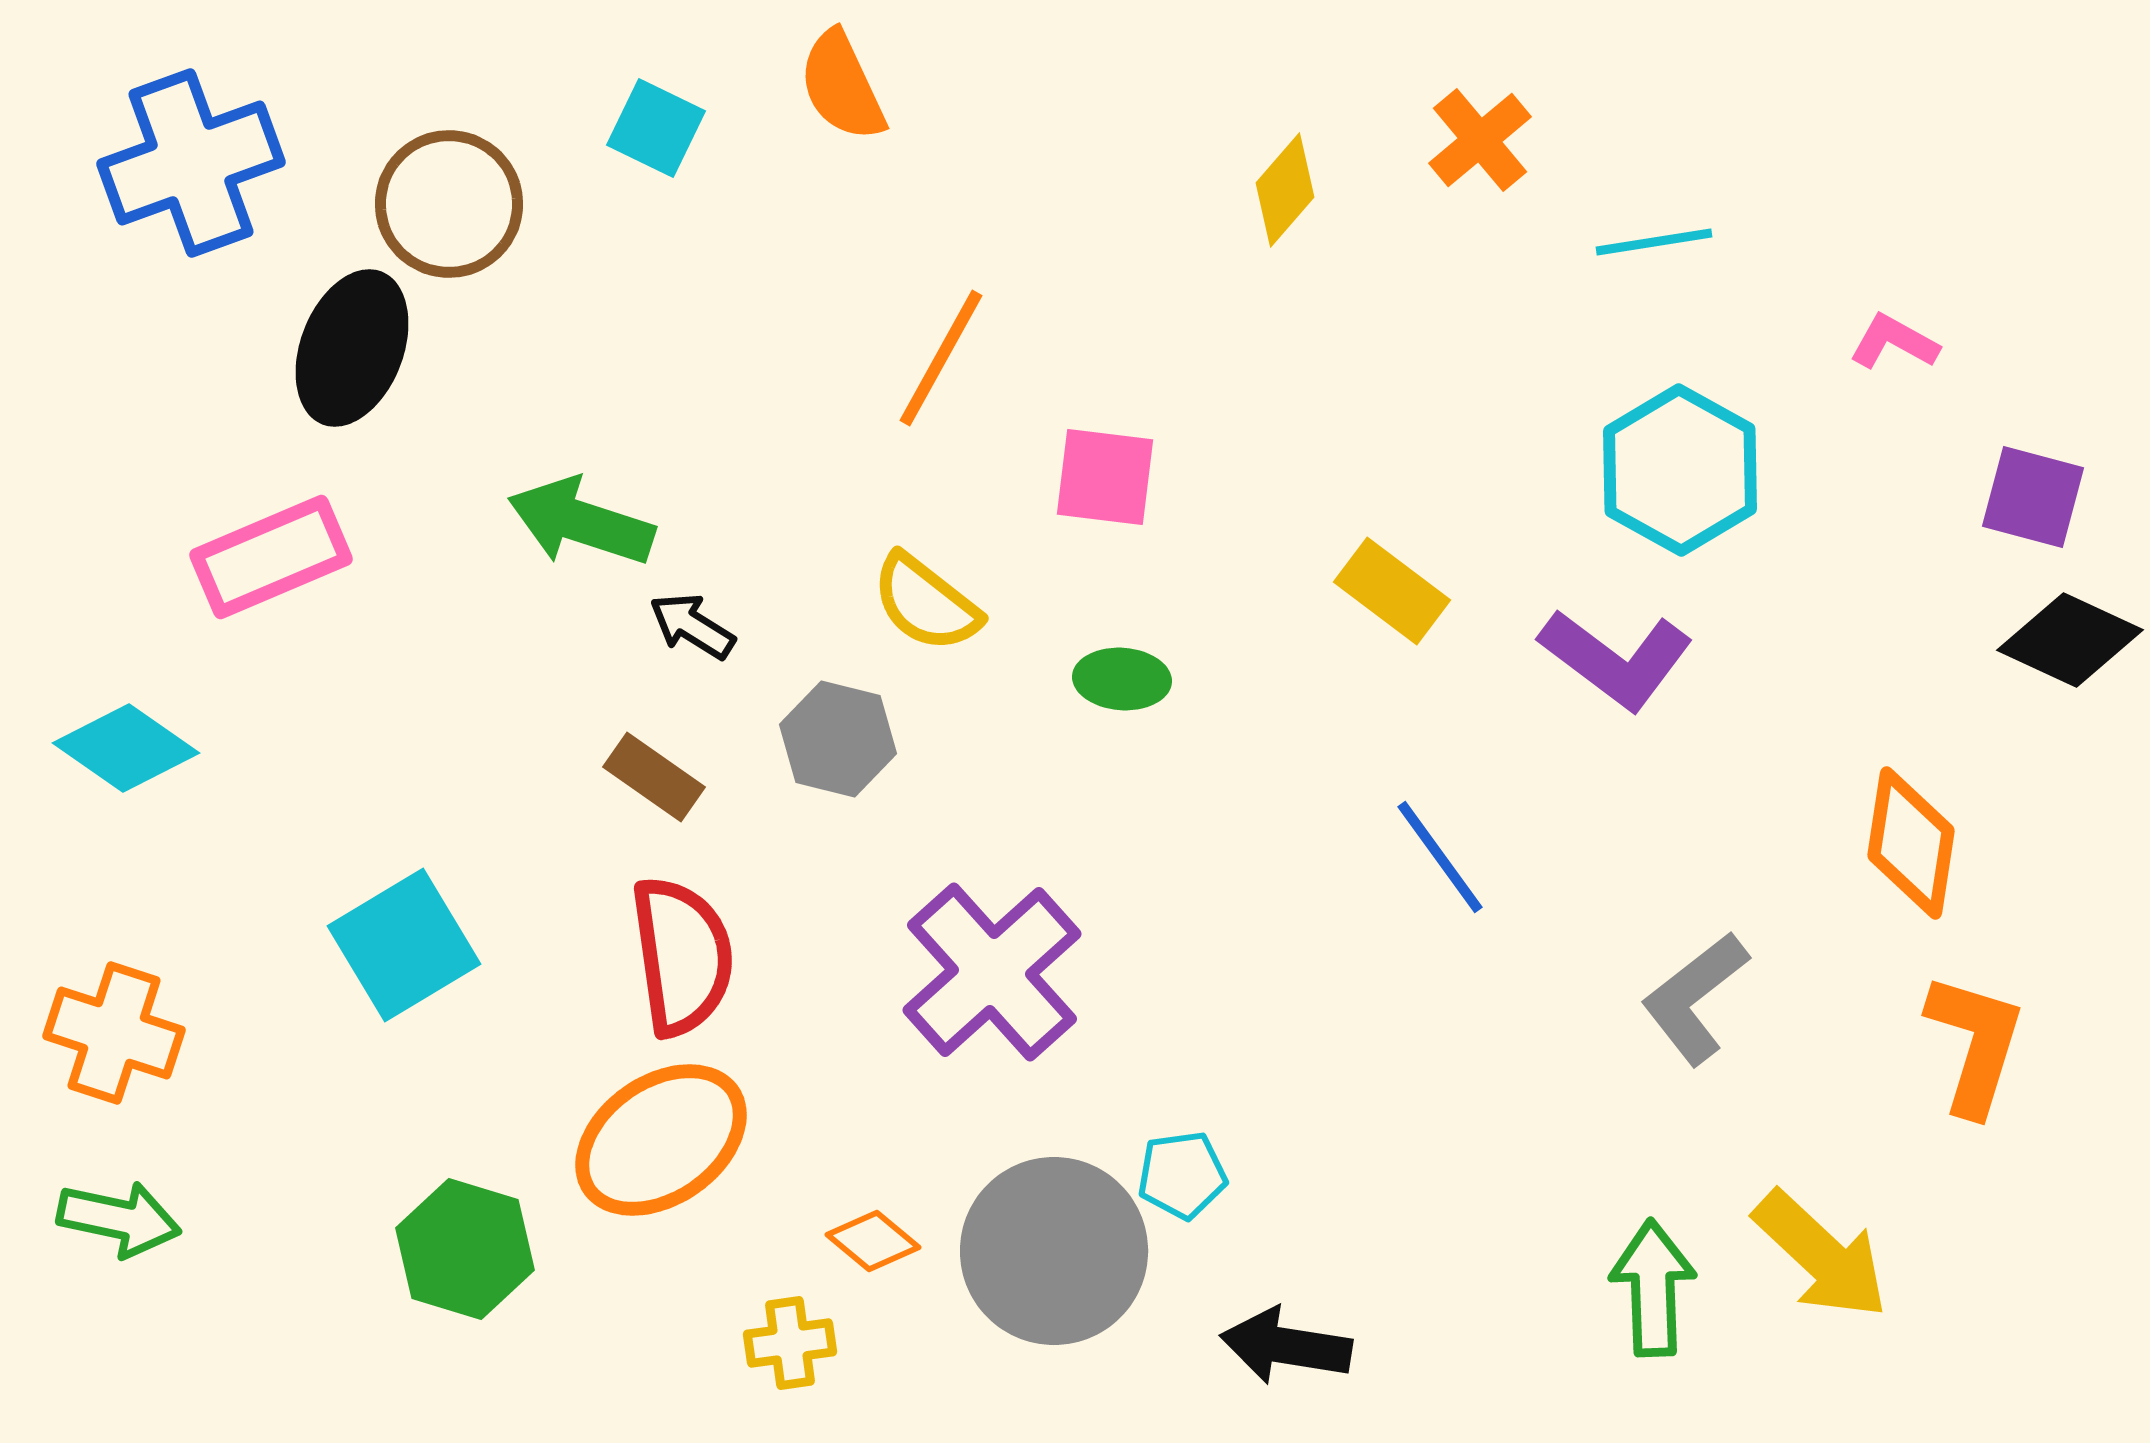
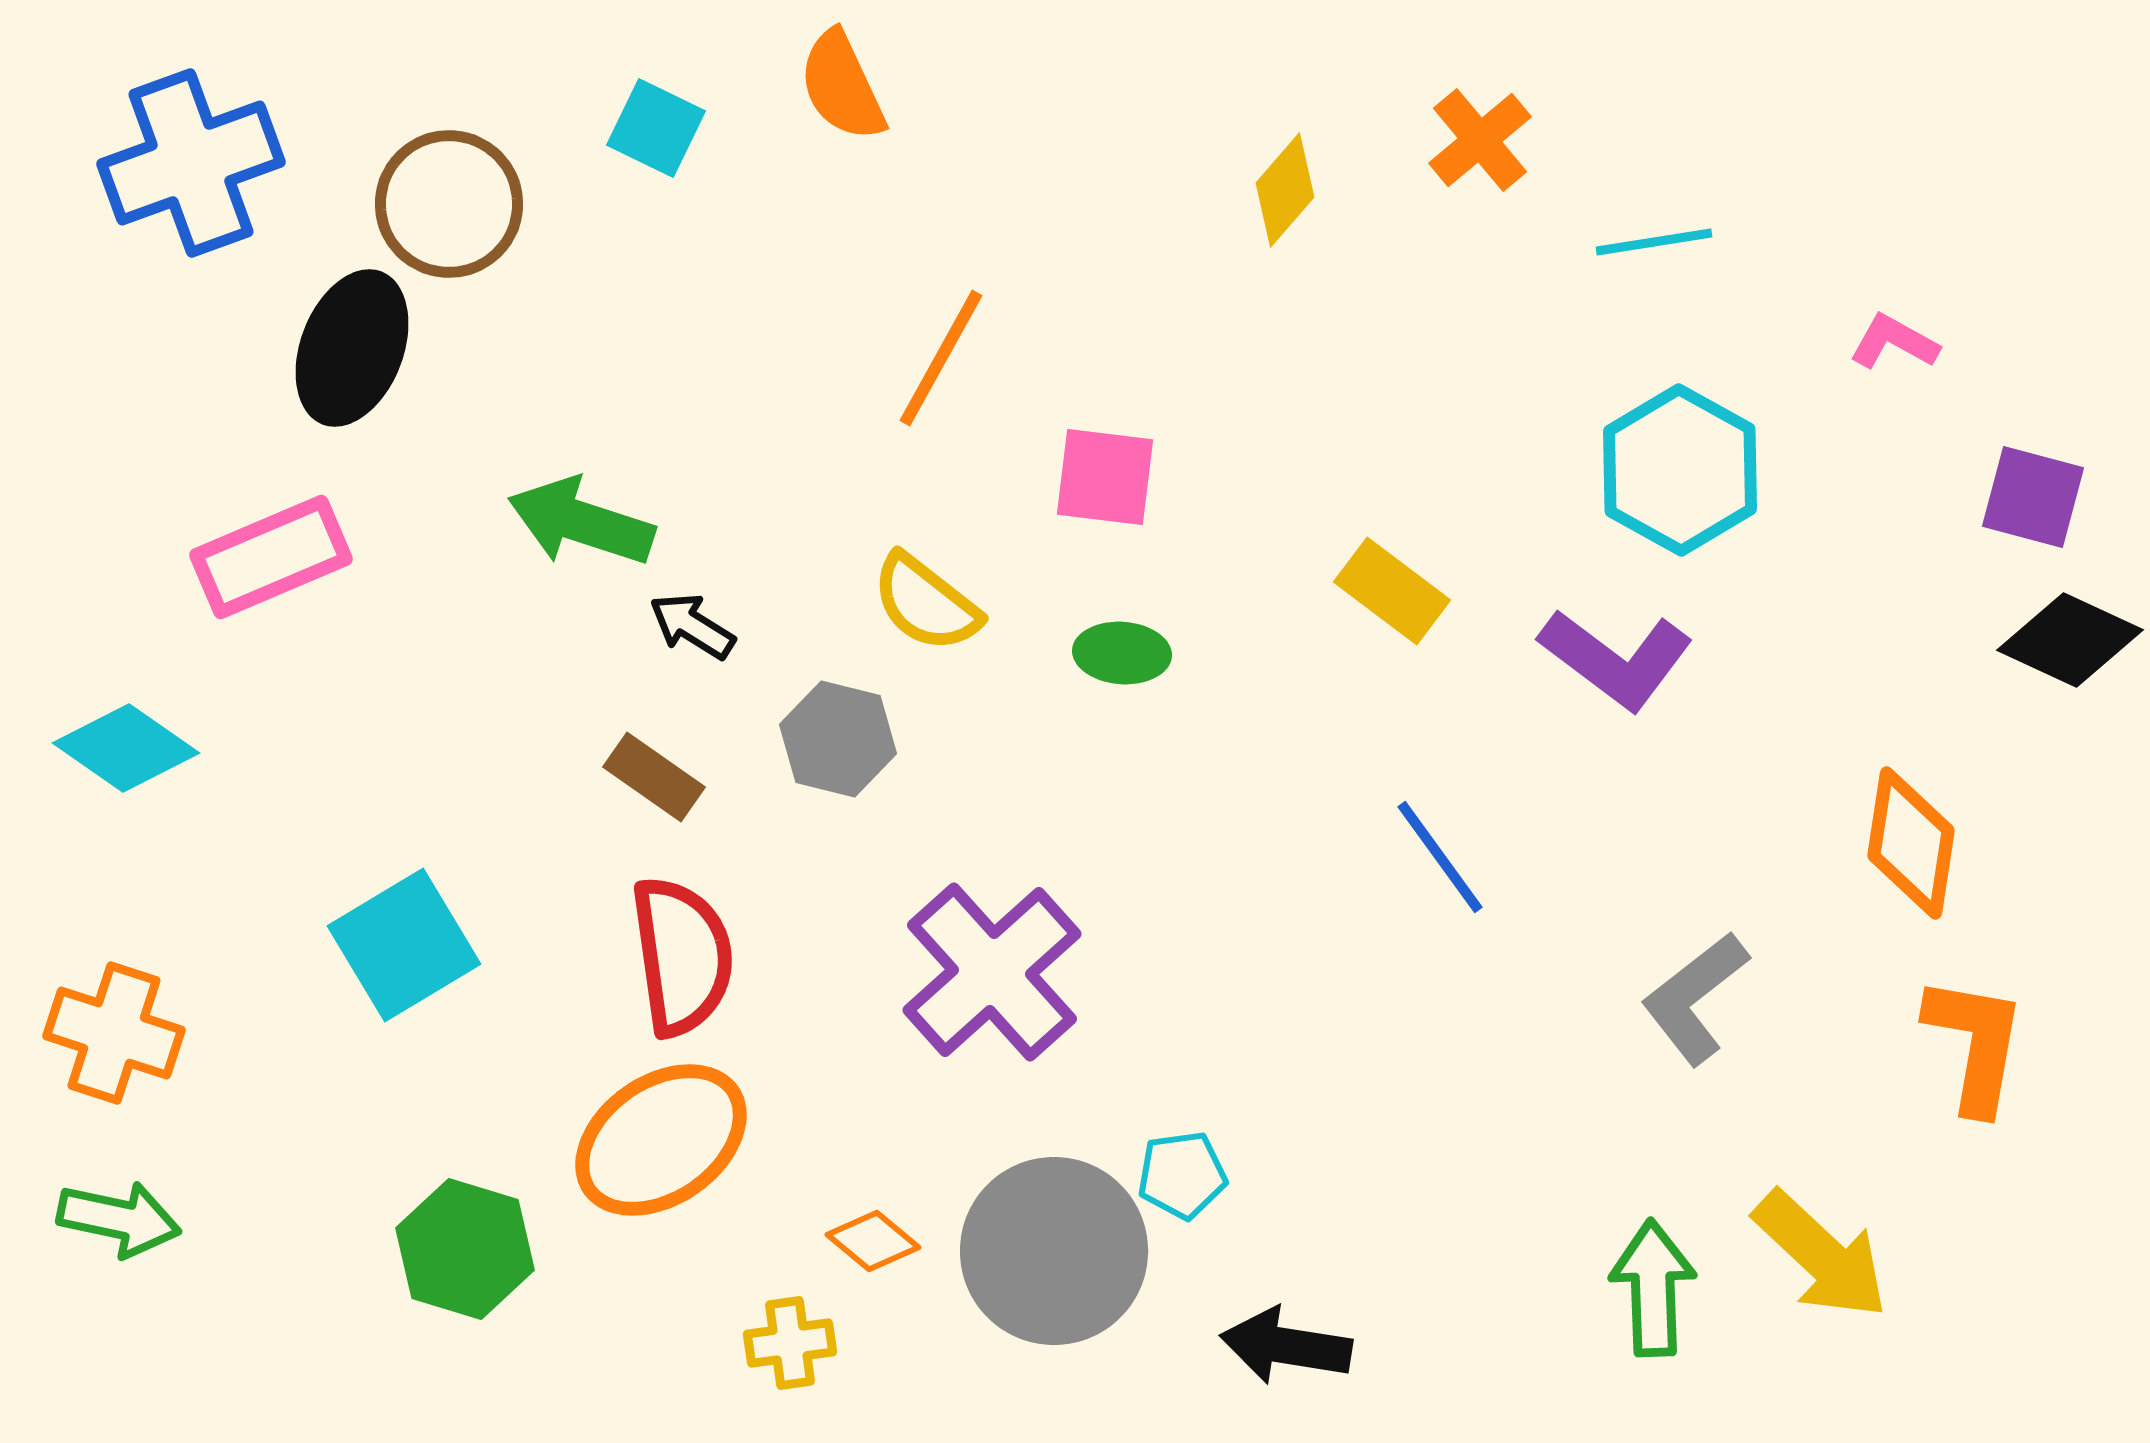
green ellipse at (1122, 679): moved 26 px up
orange L-shape at (1975, 1044): rotated 7 degrees counterclockwise
